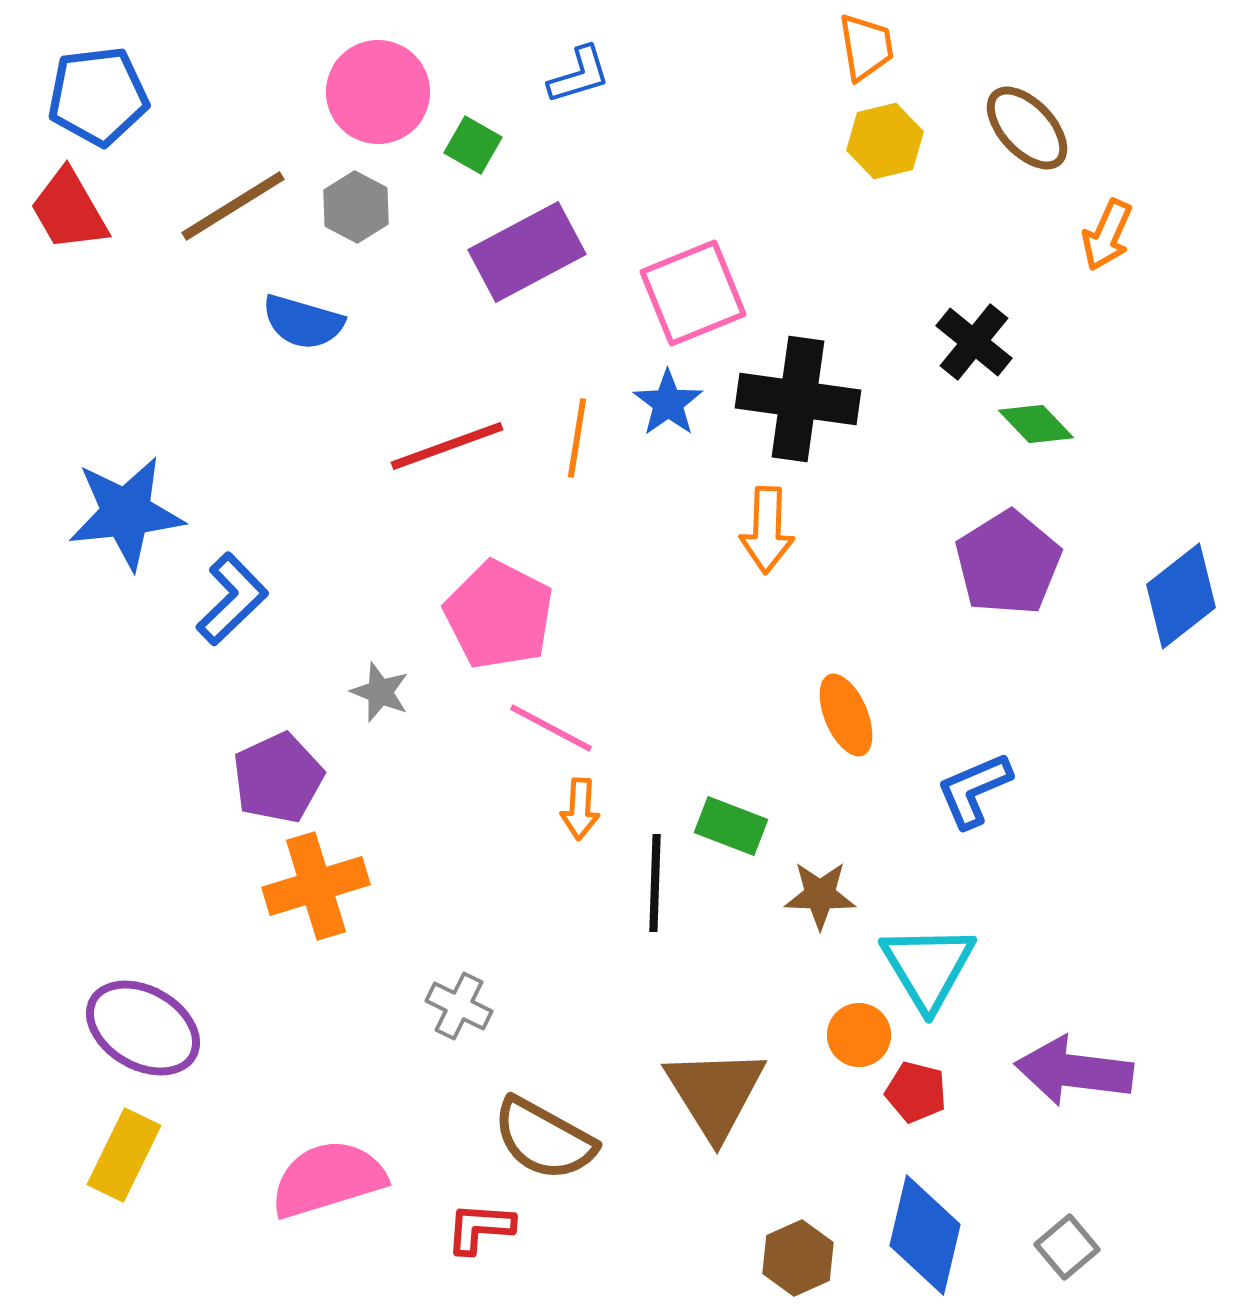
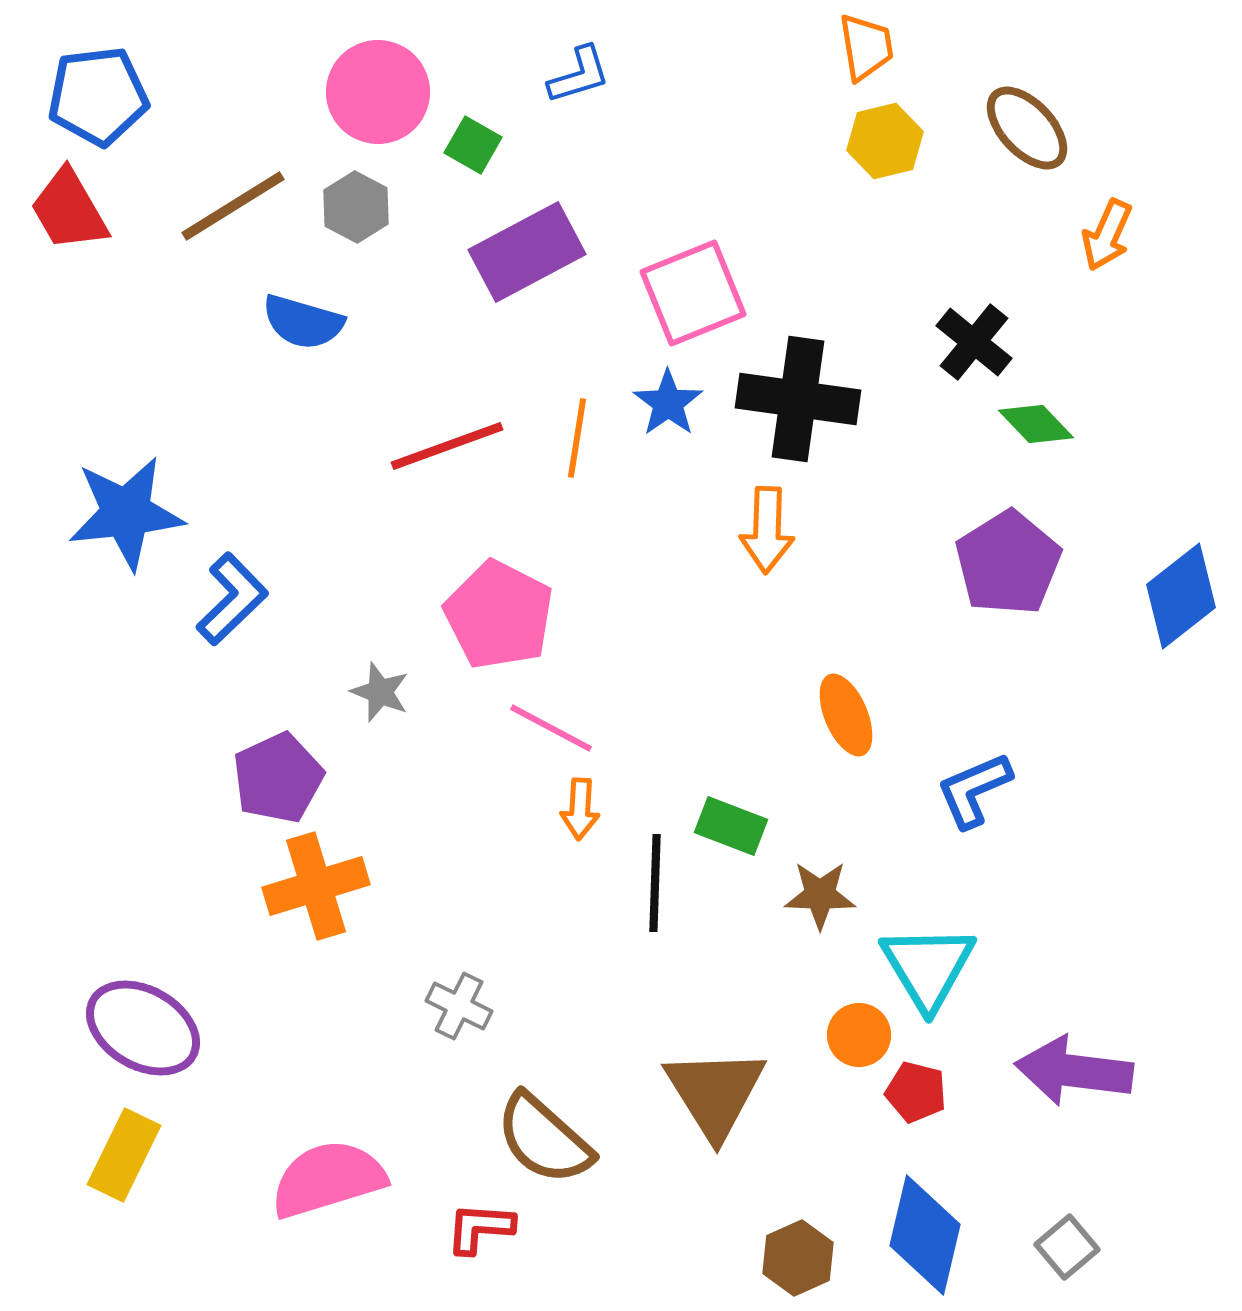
brown semicircle at (544, 1139): rotated 13 degrees clockwise
